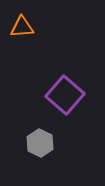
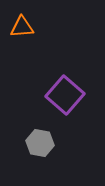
gray hexagon: rotated 16 degrees counterclockwise
